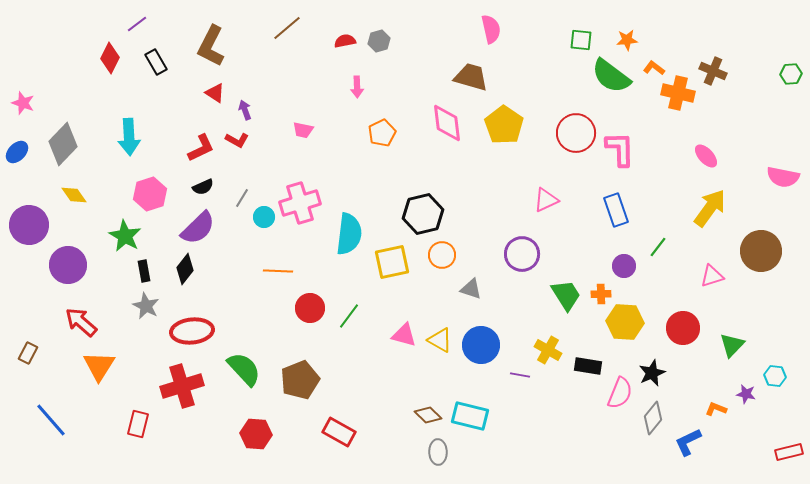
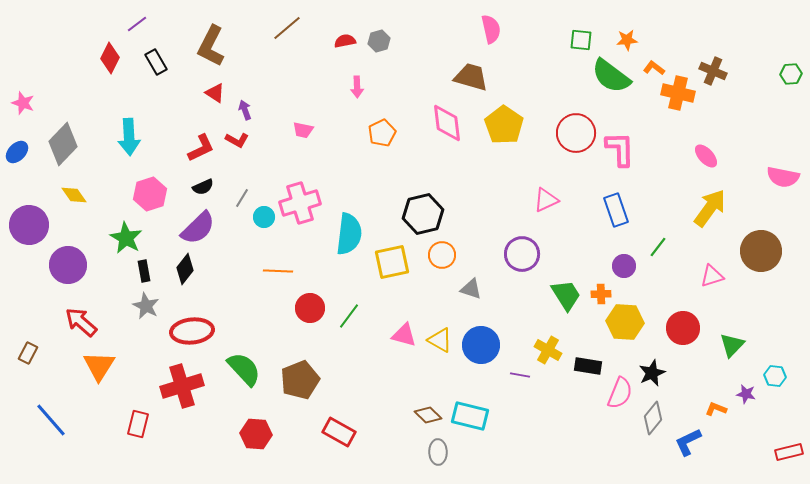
green star at (125, 236): moved 1 px right, 2 px down
